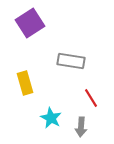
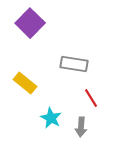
purple square: rotated 12 degrees counterclockwise
gray rectangle: moved 3 px right, 3 px down
yellow rectangle: rotated 35 degrees counterclockwise
